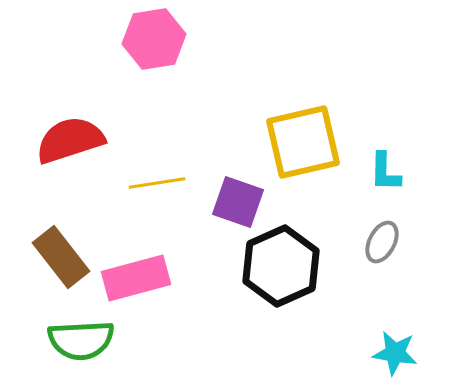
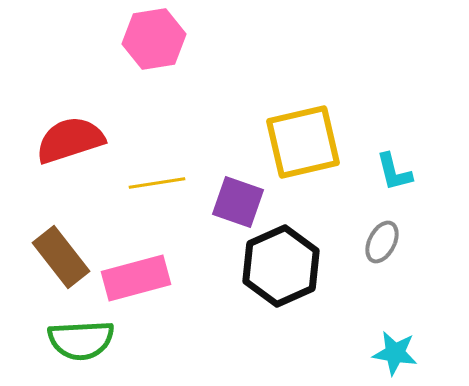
cyan L-shape: moved 9 px right; rotated 15 degrees counterclockwise
